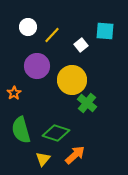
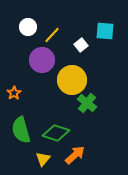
purple circle: moved 5 px right, 6 px up
